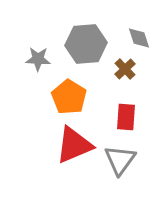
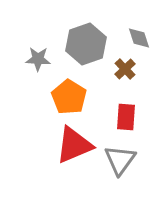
gray hexagon: rotated 15 degrees counterclockwise
